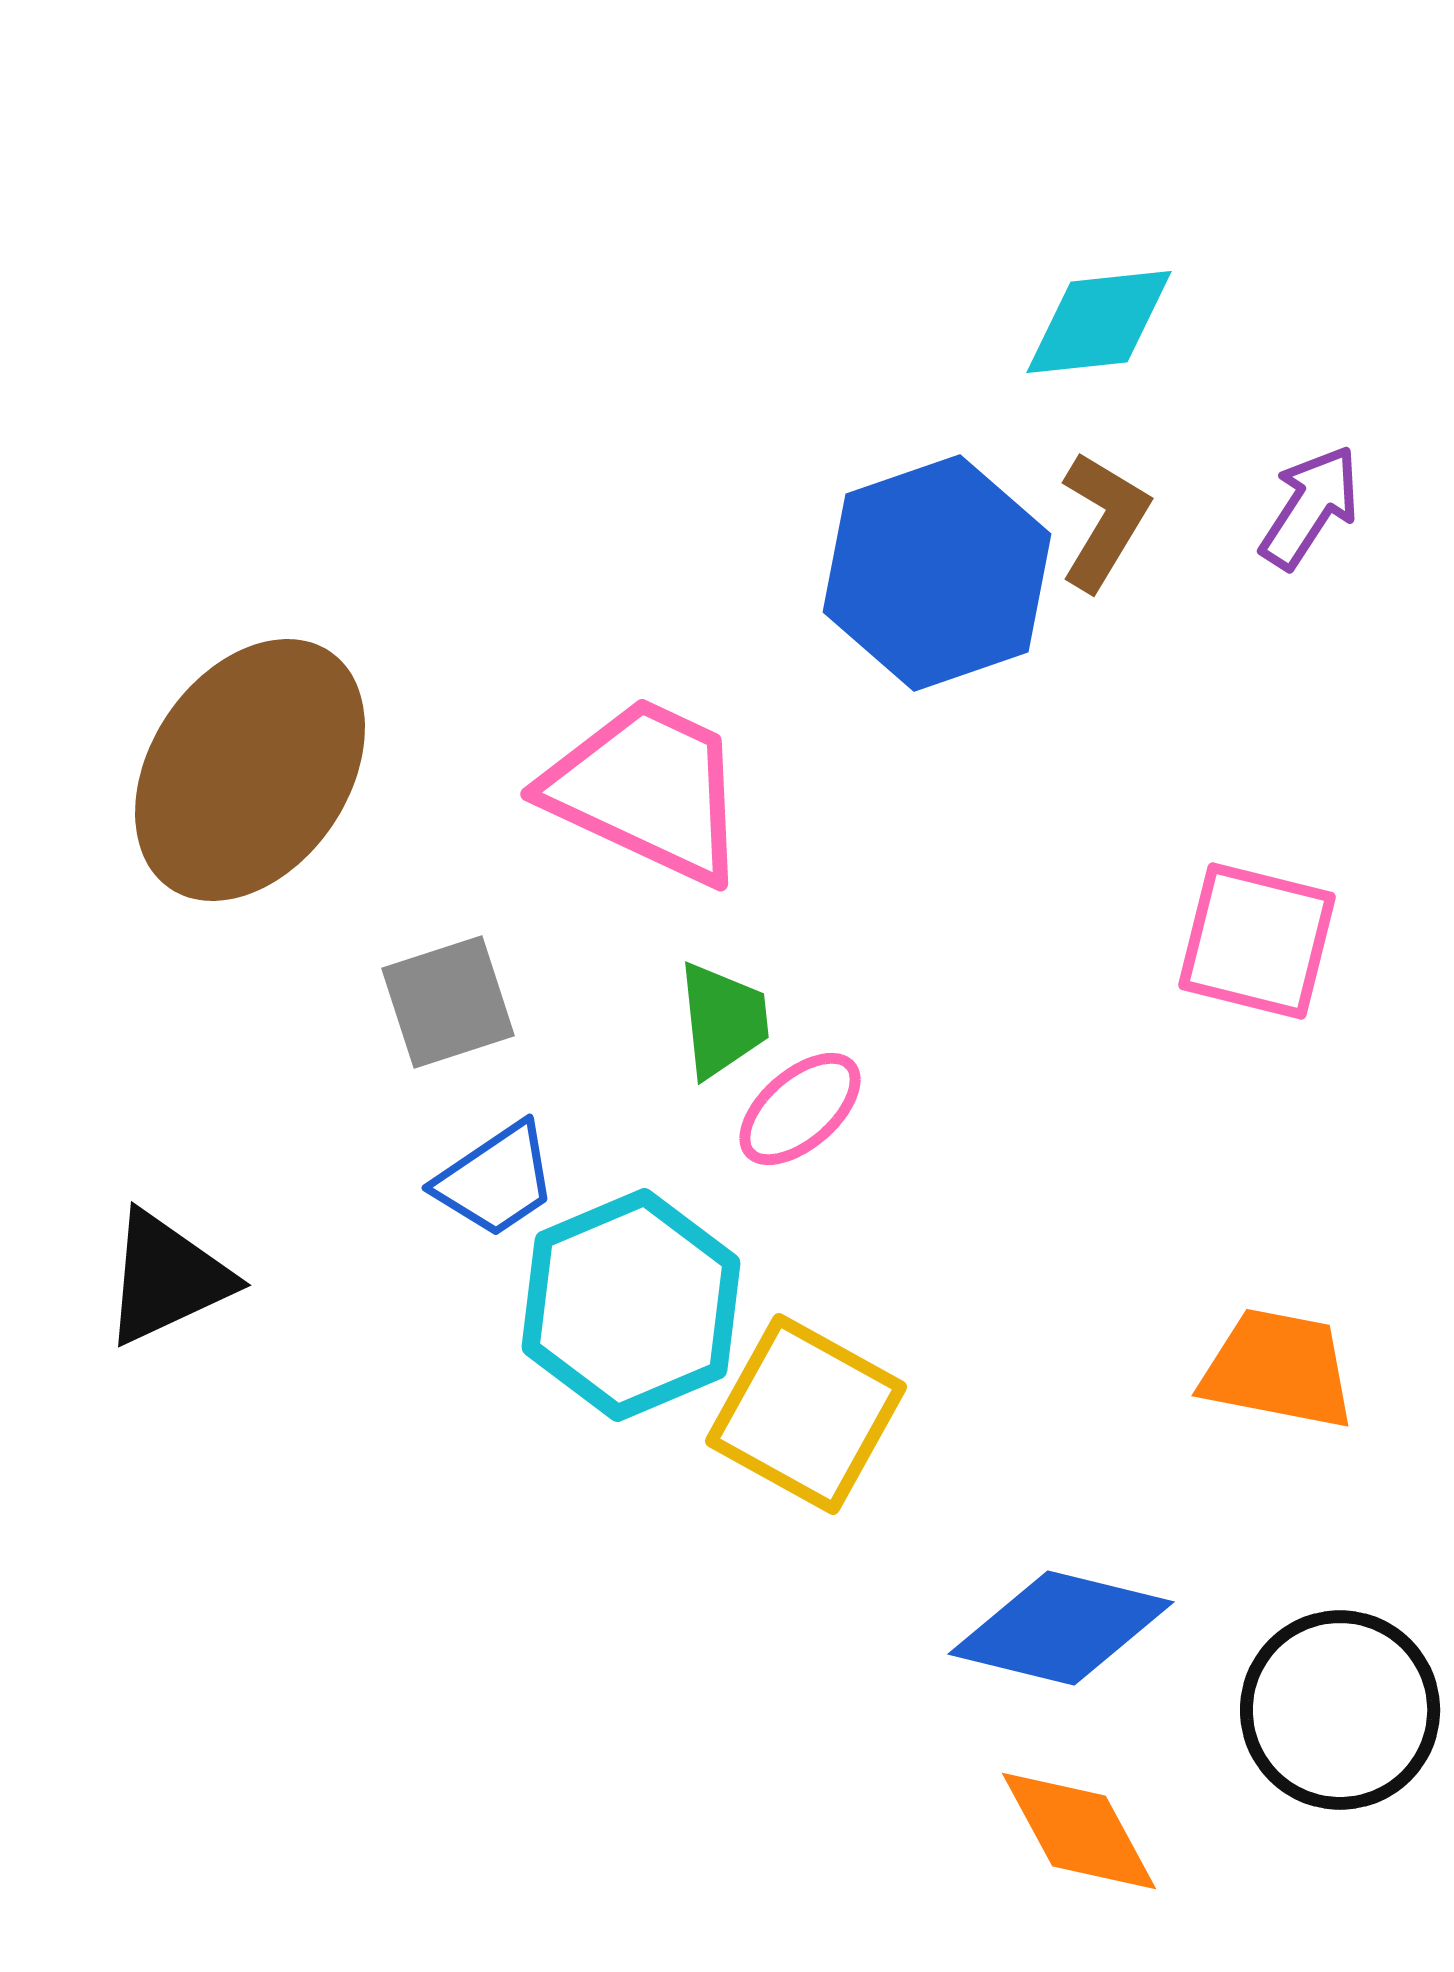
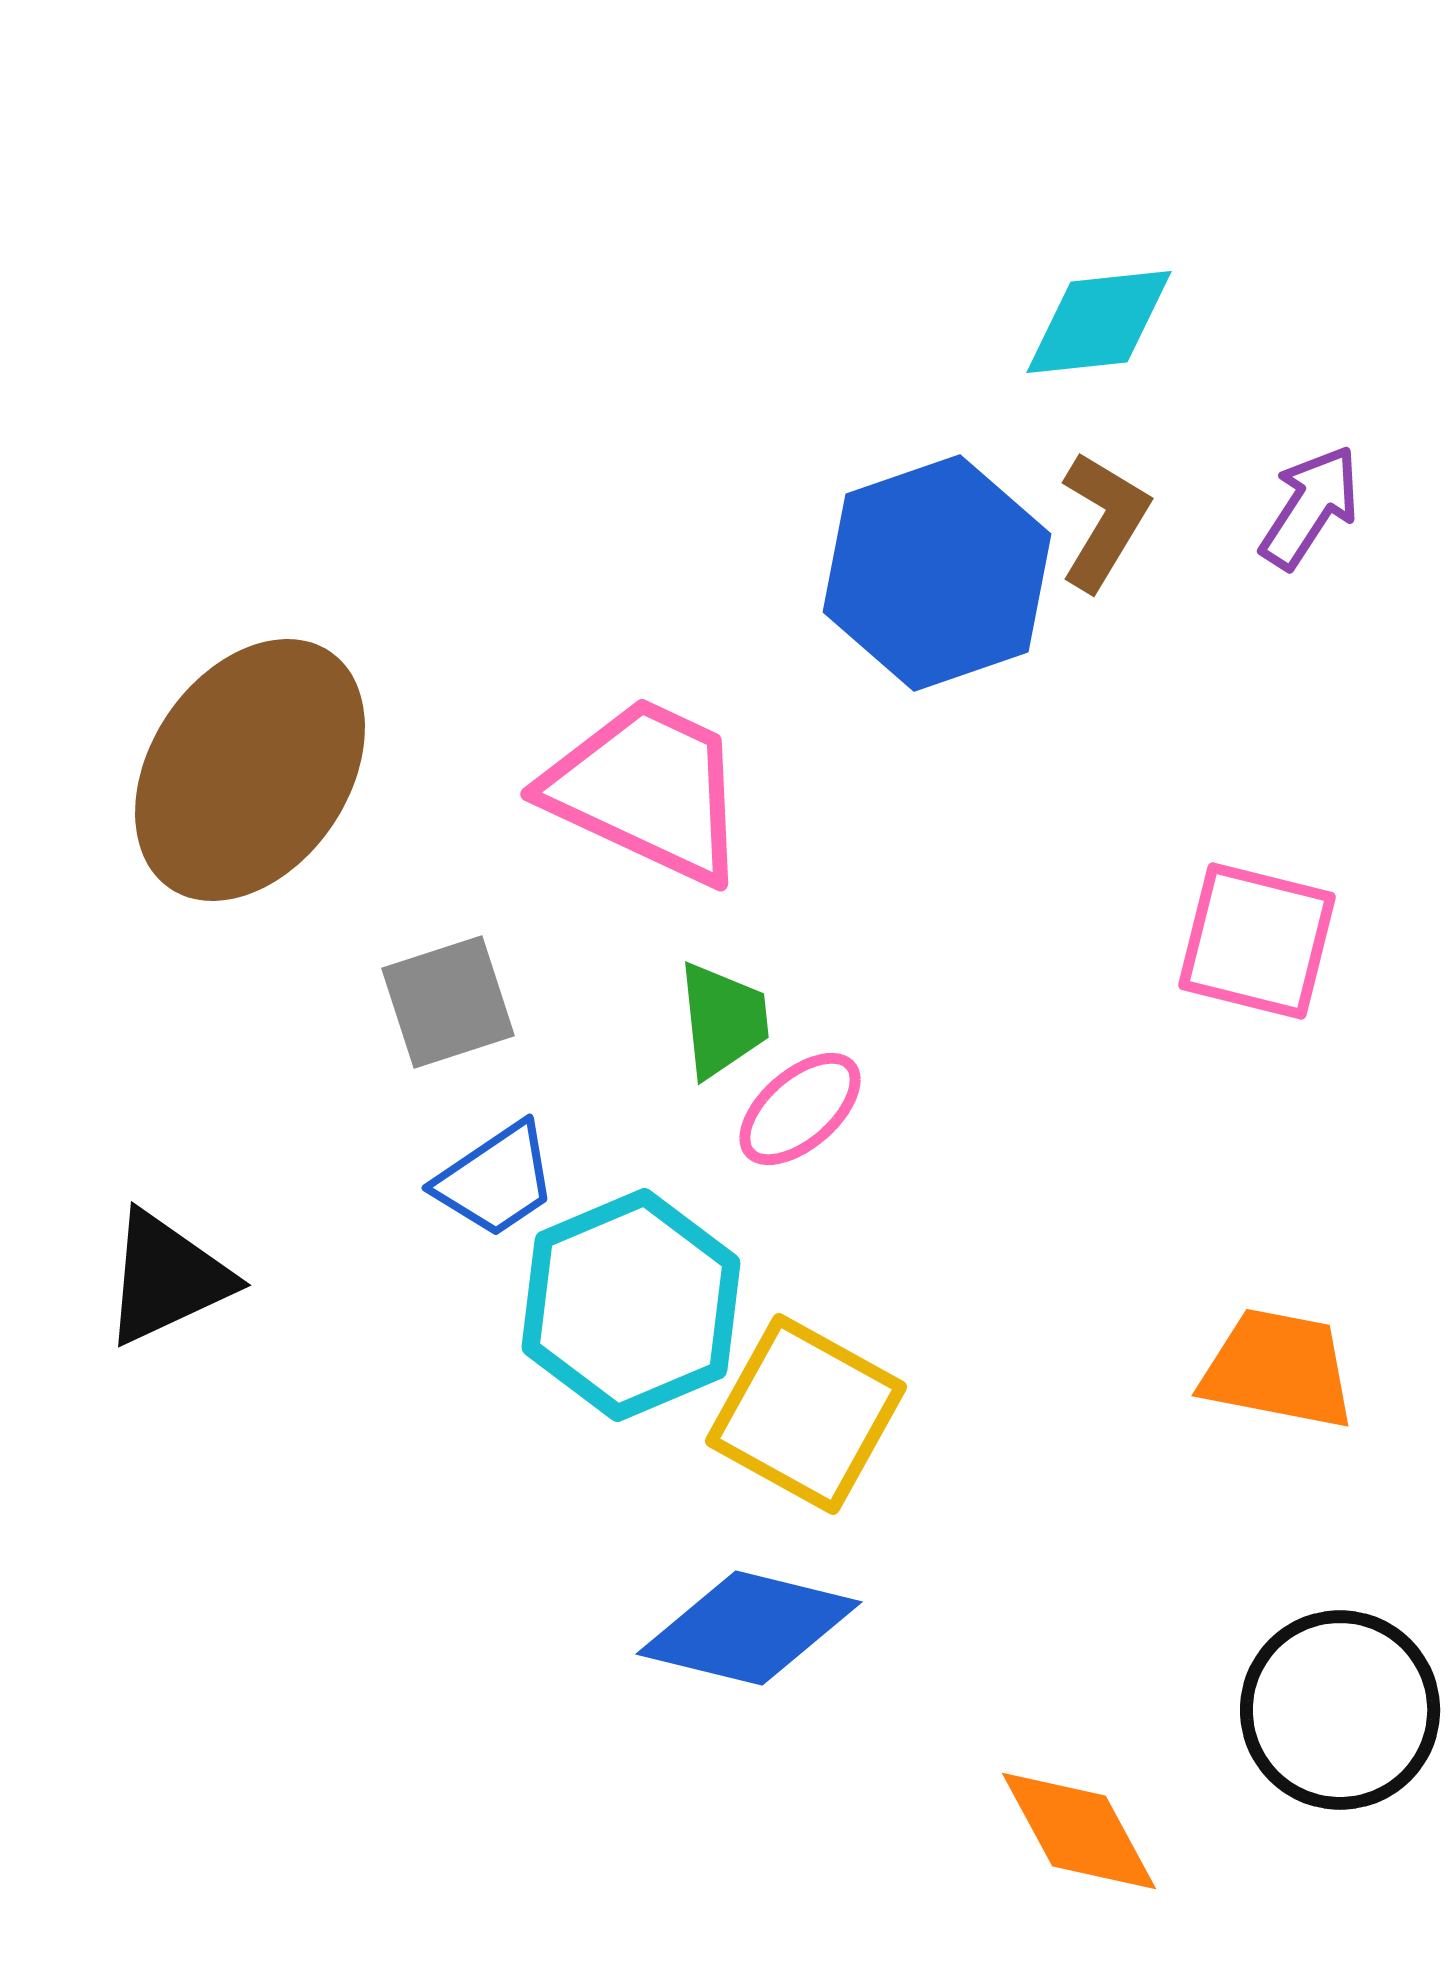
blue diamond: moved 312 px left
